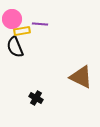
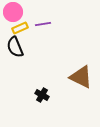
pink circle: moved 1 px right, 7 px up
purple line: moved 3 px right; rotated 14 degrees counterclockwise
yellow rectangle: moved 2 px left, 3 px up; rotated 14 degrees counterclockwise
black cross: moved 6 px right, 3 px up
